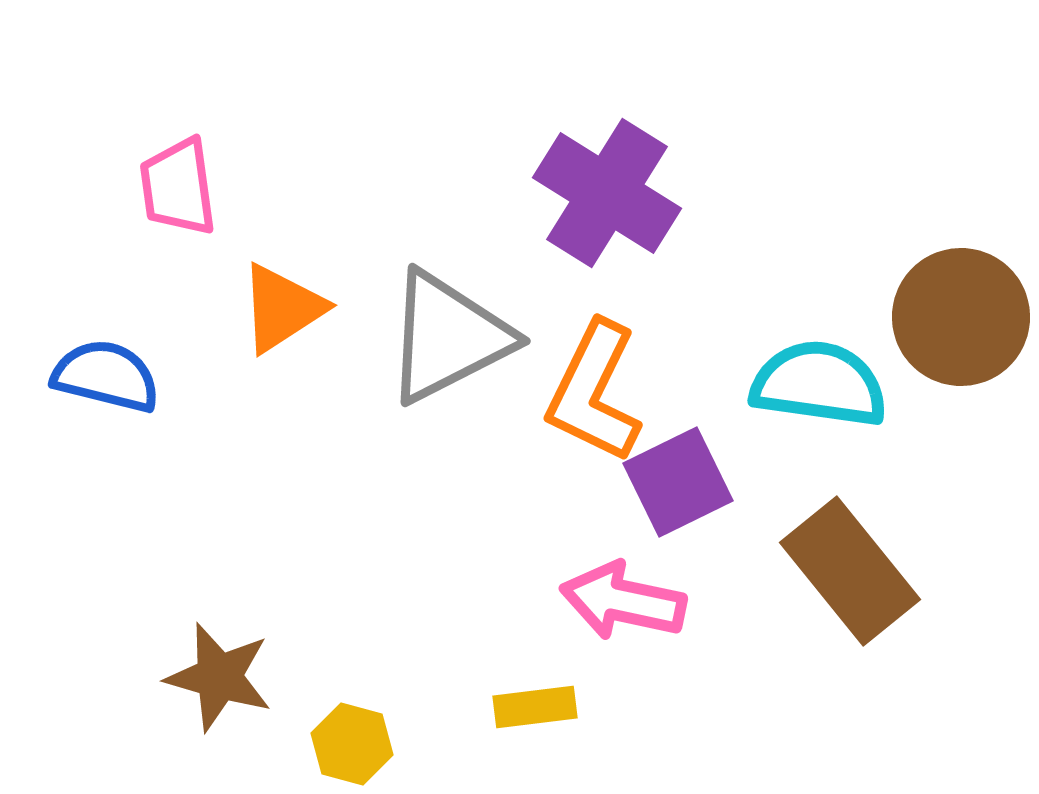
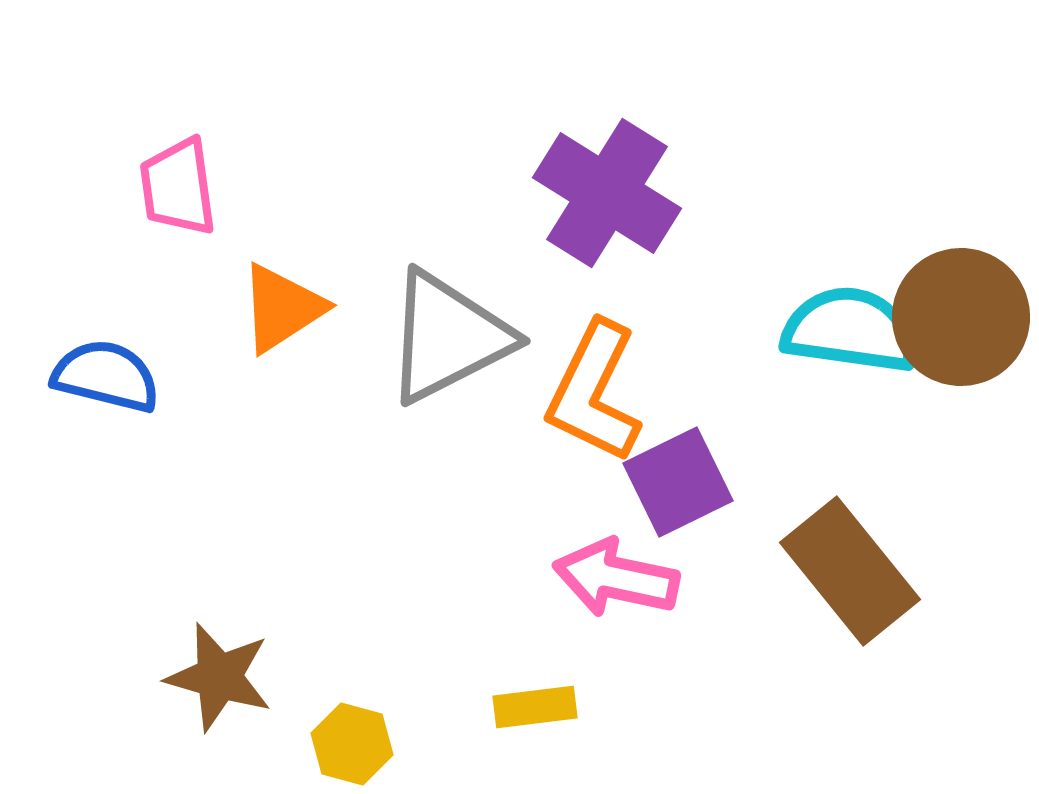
cyan semicircle: moved 31 px right, 54 px up
pink arrow: moved 7 px left, 23 px up
